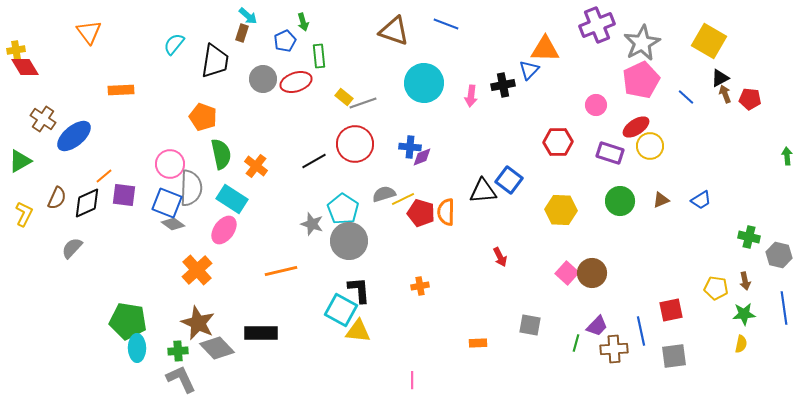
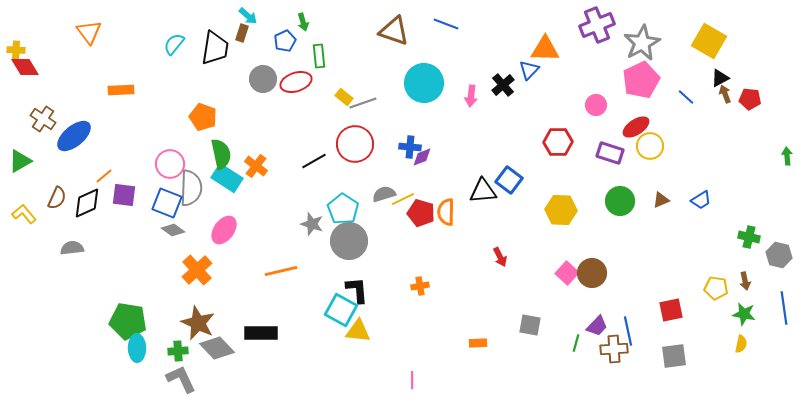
yellow cross at (16, 50): rotated 12 degrees clockwise
black trapezoid at (215, 61): moved 13 px up
black cross at (503, 85): rotated 30 degrees counterclockwise
cyan rectangle at (232, 199): moved 5 px left, 21 px up
yellow L-shape at (24, 214): rotated 65 degrees counterclockwise
gray diamond at (173, 224): moved 6 px down
gray semicircle at (72, 248): rotated 40 degrees clockwise
black L-shape at (359, 290): moved 2 px left
green star at (744, 314): rotated 15 degrees clockwise
blue line at (641, 331): moved 13 px left
